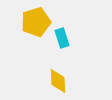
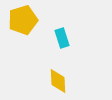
yellow pentagon: moved 13 px left, 2 px up
